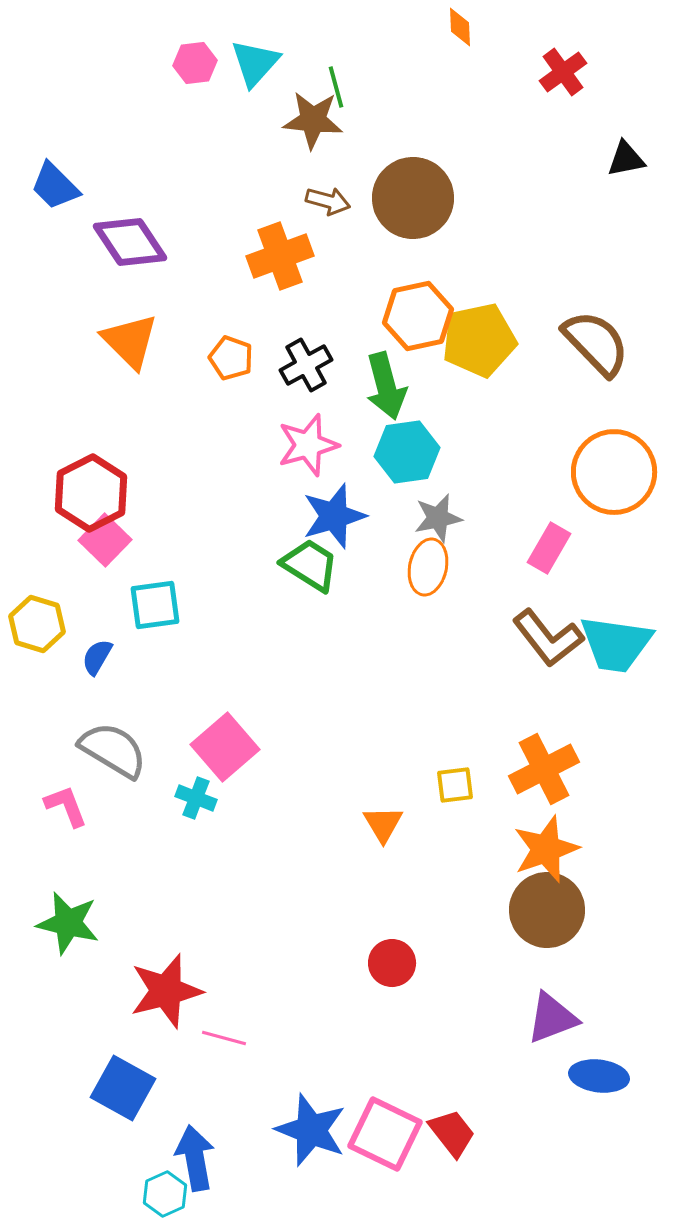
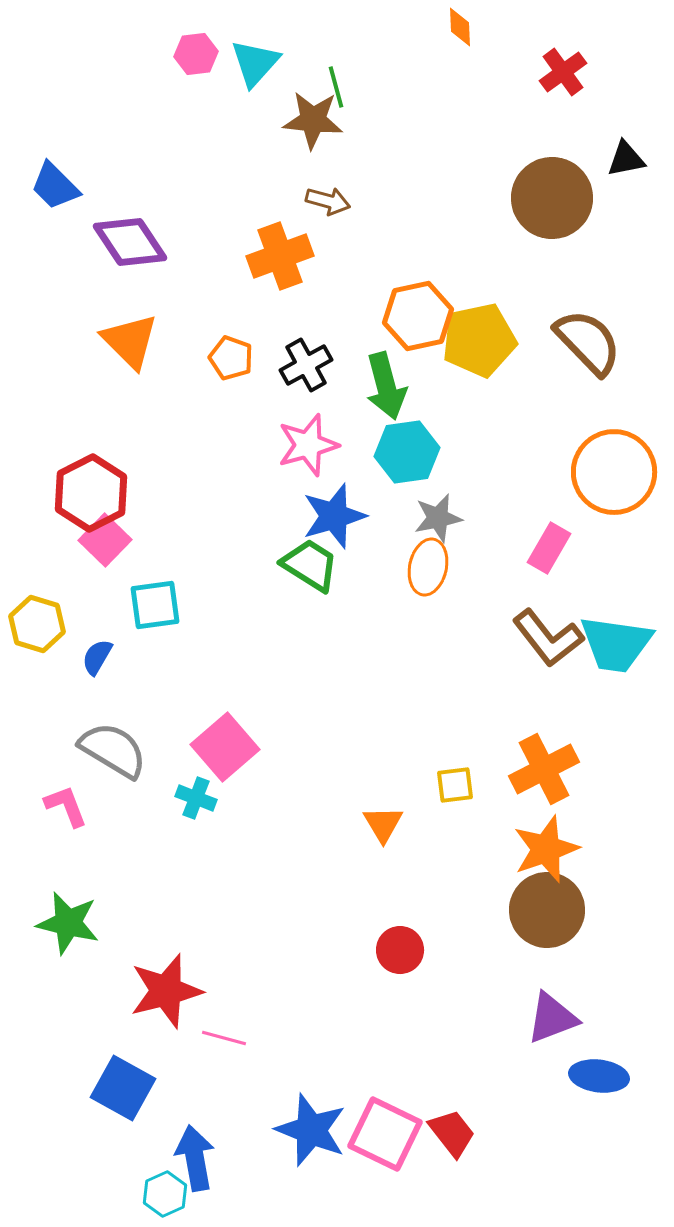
pink hexagon at (195, 63): moved 1 px right, 9 px up
brown circle at (413, 198): moved 139 px right
brown semicircle at (596, 343): moved 8 px left, 1 px up
red circle at (392, 963): moved 8 px right, 13 px up
